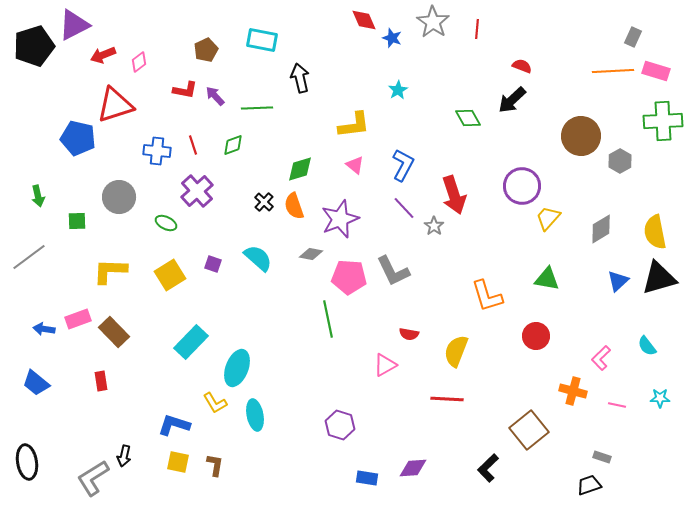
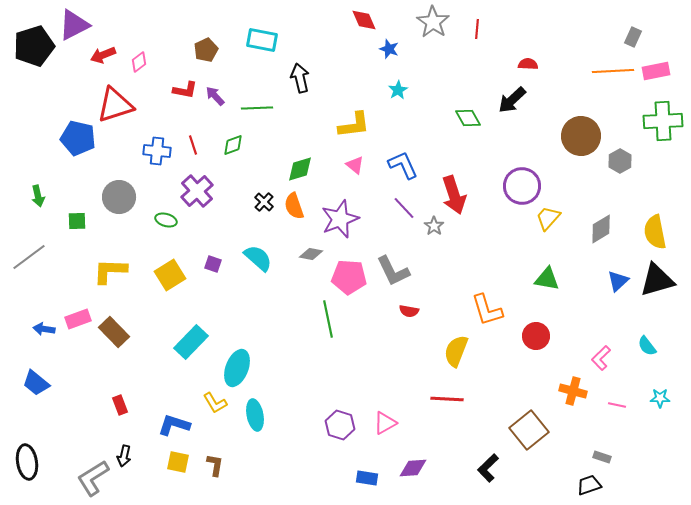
blue star at (392, 38): moved 3 px left, 11 px down
red semicircle at (522, 66): moved 6 px right, 2 px up; rotated 18 degrees counterclockwise
pink rectangle at (656, 71): rotated 28 degrees counterclockwise
blue L-shape at (403, 165): rotated 52 degrees counterclockwise
green ellipse at (166, 223): moved 3 px up; rotated 10 degrees counterclockwise
black triangle at (659, 278): moved 2 px left, 2 px down
orange L-shape at (487, 296): moved 14 px down
red semicircle at (409, 334): moved 23 px up
pink triangle at (385, 365): moved 58 px down
red rectangle at (101, 381): moved 19 px right, 24 px down; rotated 12 degrees counterclockwise
